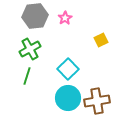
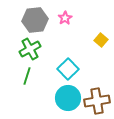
gray hexagon: moved 4 px down
yellow square: rotated 24 degrees counterclockwise
